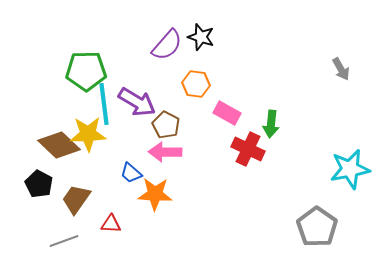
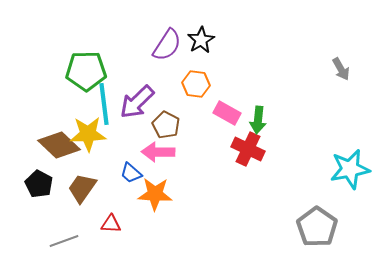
black star: moved 3 px down; rotated 24 degrees clockwise
purple semicircle: rotated 8 degrees counterclockwise
purple arrow: rotated 105 degrees clockwise
green arrow: moved 13 px left, 4 px up
pink arrow: moved 7 px left
brown trapezoid: moved 6 px right, 11 px up
